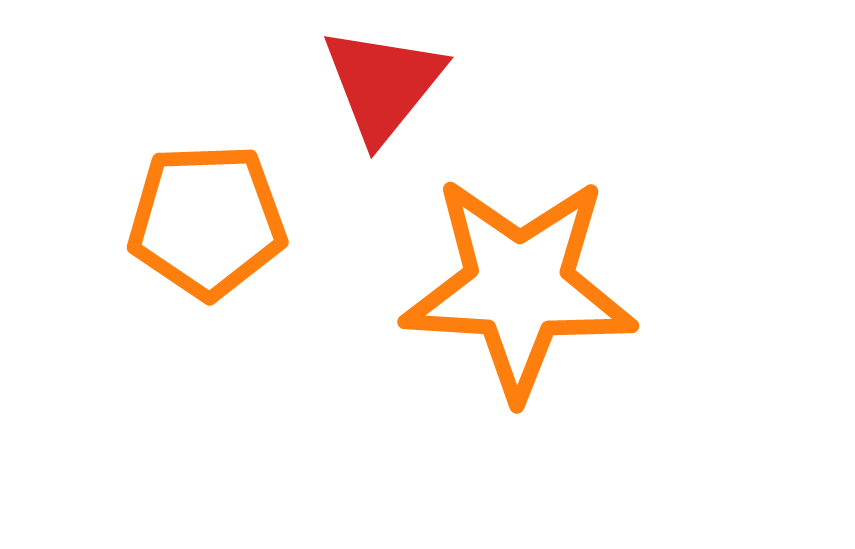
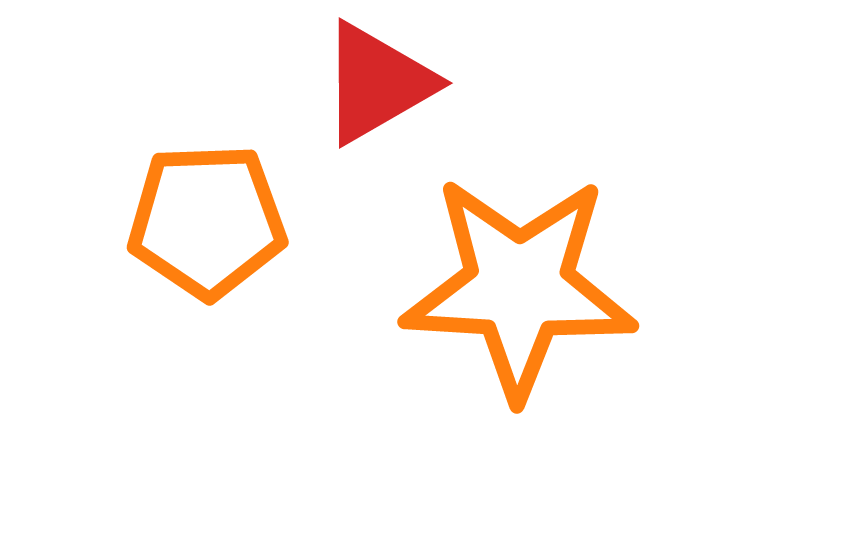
red triangle: moved 6 px left, 1 px up; rotated 21 degrees clockwise
